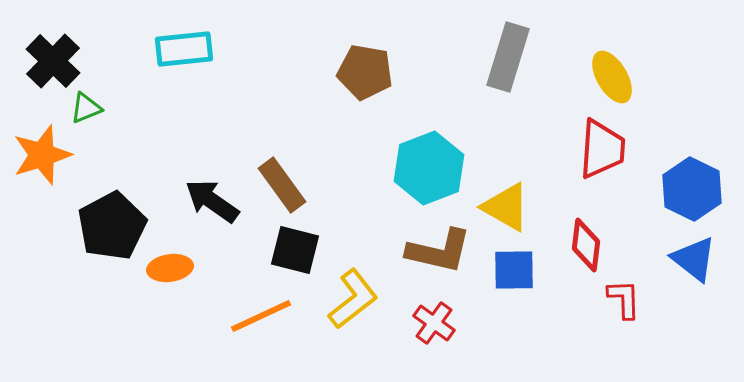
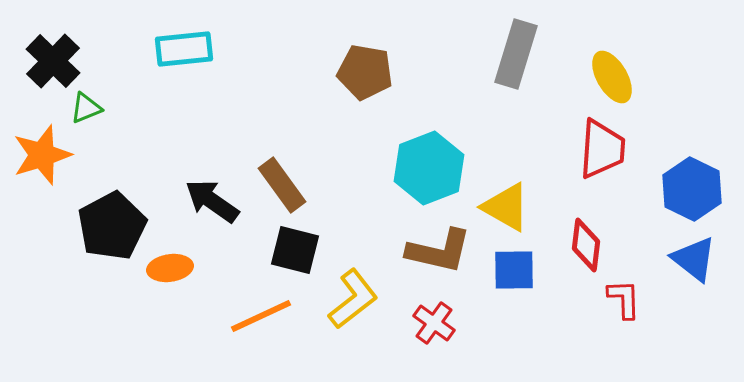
gray rectangle: moved 8 px right, 3 px up
